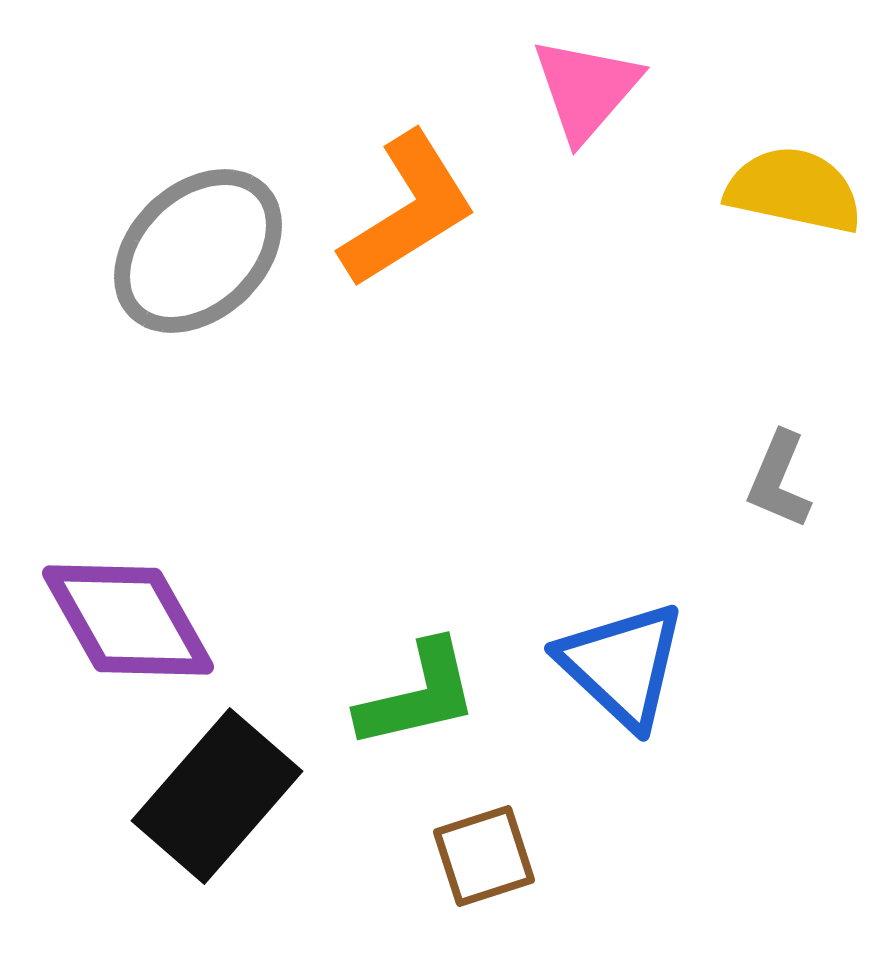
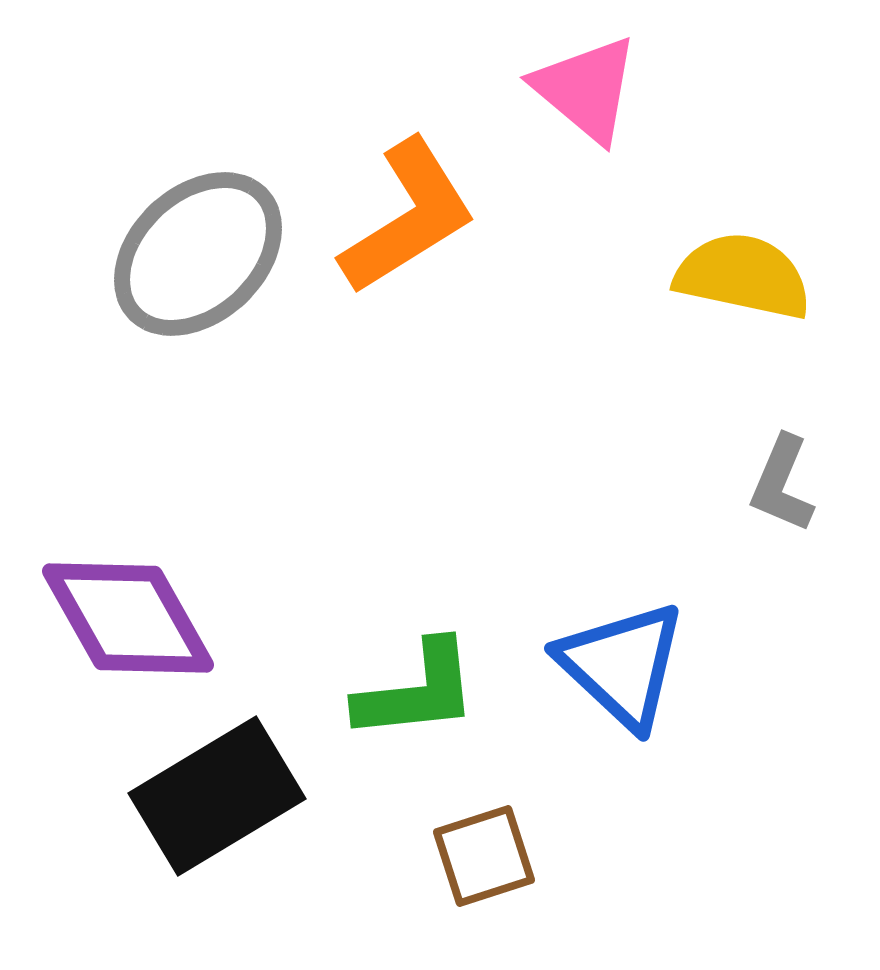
pink triangle: rotated 31 degrees counterclockwise
yellow semicircle: moved 51 px left, 86 px down
orange L-shape: moved 7 px down
gray ellipse: moved 3 px down
gray L-shape: moved 3 px right, 4 px down
purple diamond: moved 2 px up
green L-shape: moved 1 px left, 4 px up; rotated 7 degrees clockwise
black rectangle: rotated 18 degrees clockwise
